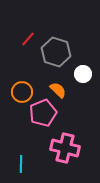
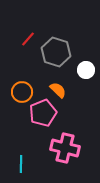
white circle: moved 3 px right, 4 px up
